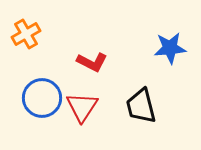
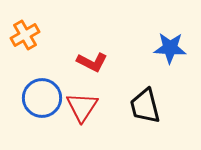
orange cross: moved 1 px left, 1 px down
blue star: rotated 8 degrees clockwise
black trapezoid: moved 4 px right
